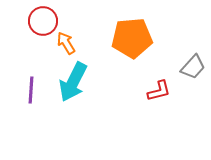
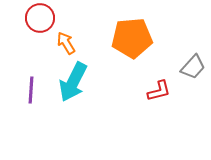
red circle: moved 3 px left, 3 px up
